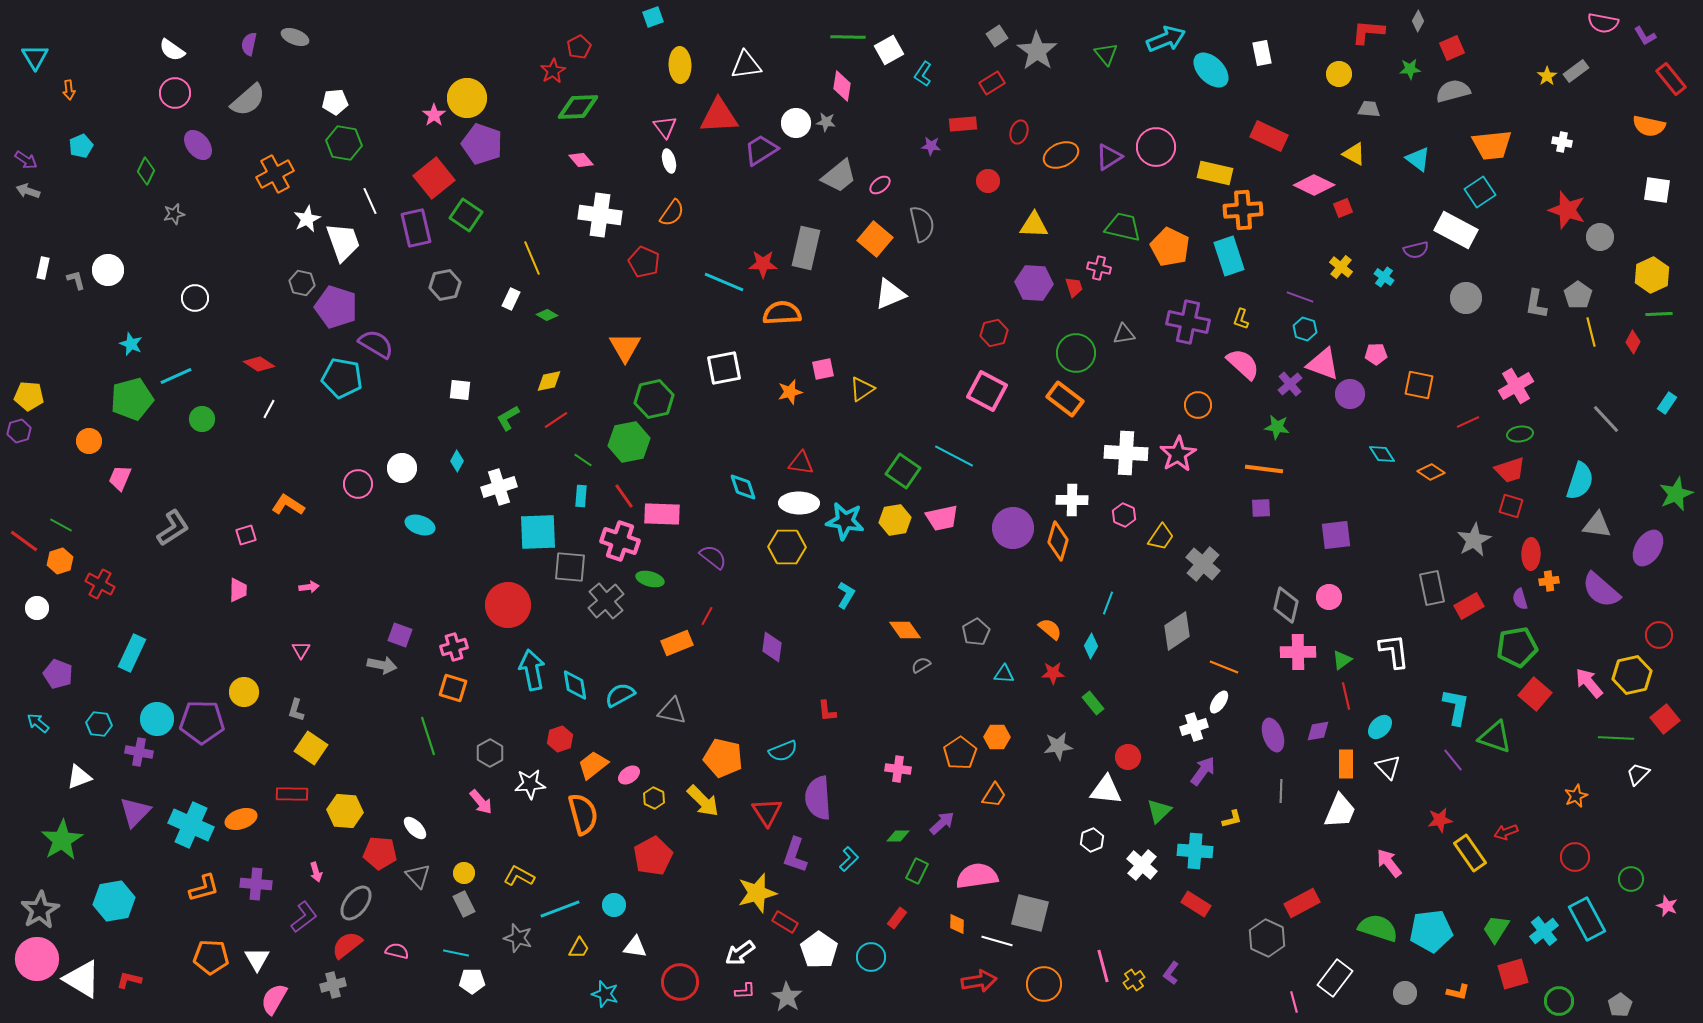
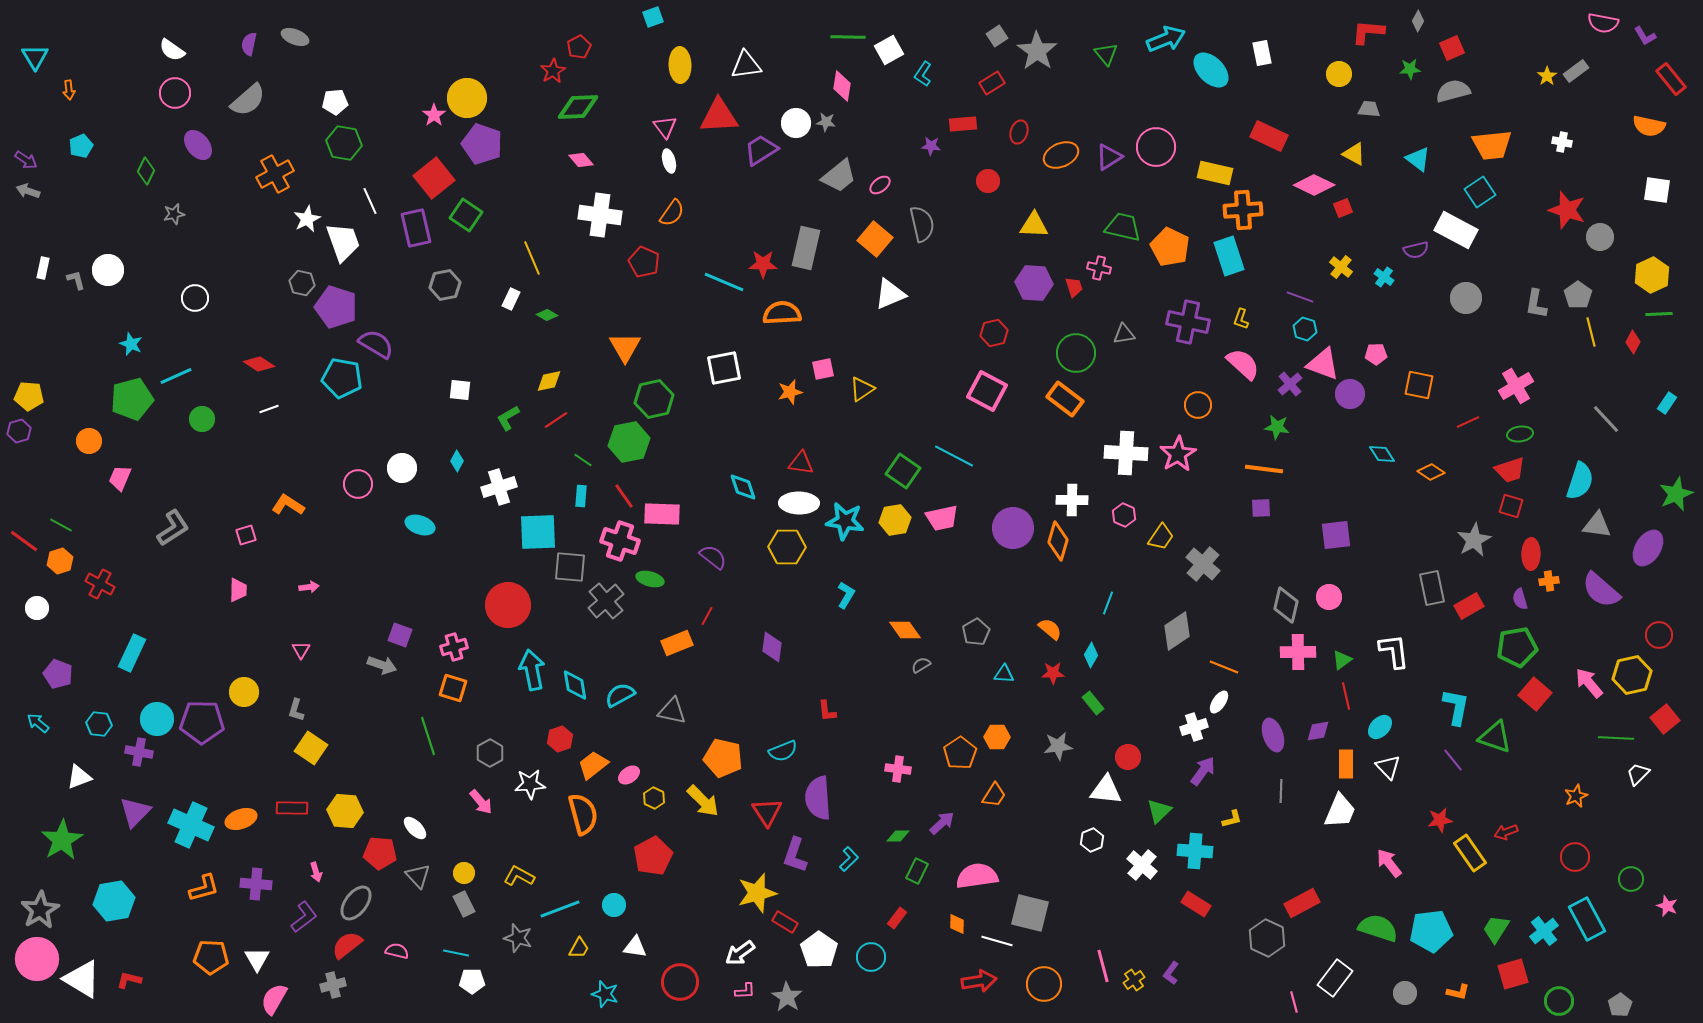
white line at (269, 409): rotated 42 degrees clockwise
cyan diamond at (1091, 646): moved 9 px down
gray arrow at (382, 665): rotated 8 degrees clockwise
red rectangle at (292, 794): moved 14 px down
